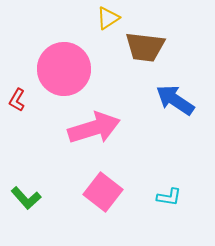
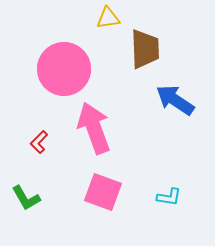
yellow triangle: rotated 25 degrees clockwise
brown trapezoid: moved 2 px down; rotated 99 degrees counterclockwise
red L-shape: moved 22 px right, 42 px down; rotated 15 degrees clockwise
pink arrow: rotated 93 degrees counterclockwise
pink square: rotated 18 degrees counterclockwise
green L-shape: rotated 12 degrees clockwise
